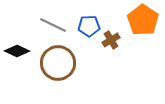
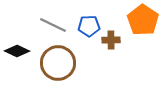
brown cross: rotated 30 degrees clockwise
